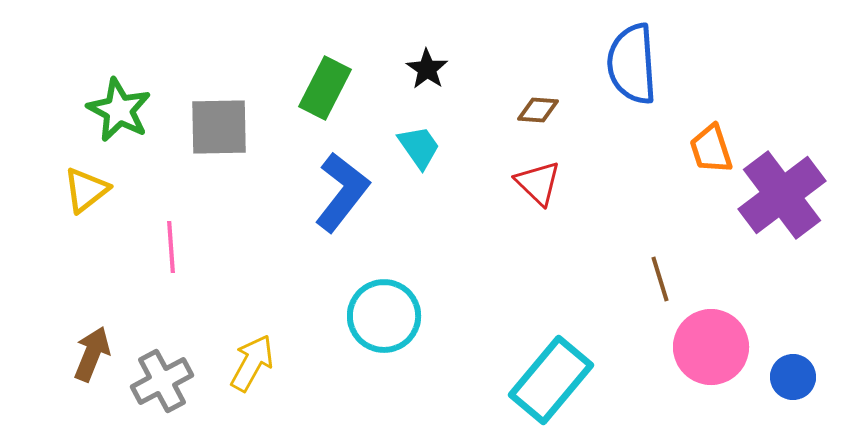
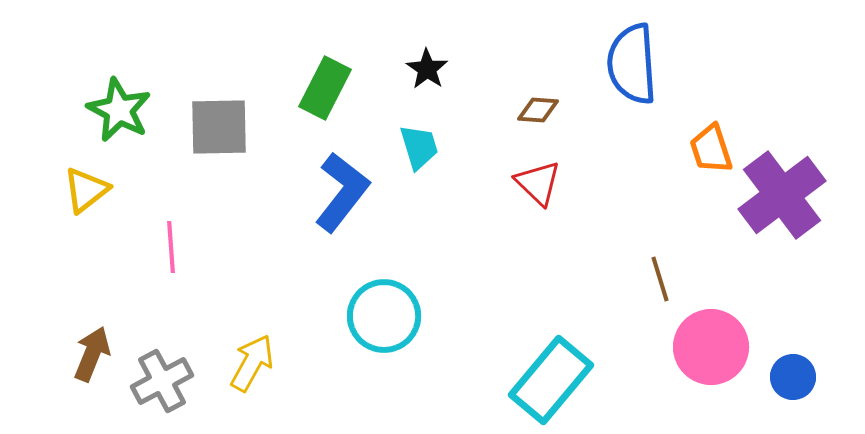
cyan trapezoid: rotated 18 degrees clockwise
